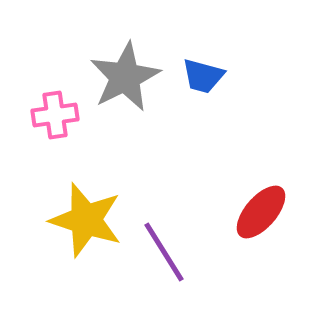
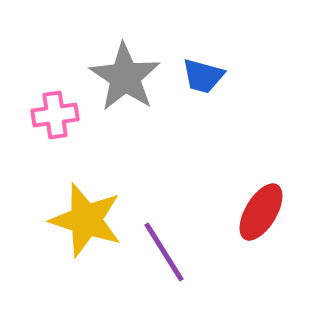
gray star: rotated 12 degrees counterclockwise
red ellipse: rotated 10 degrees counterclockwise
